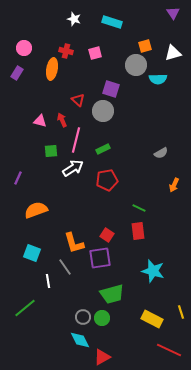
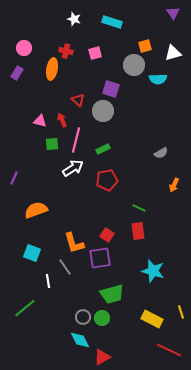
gray circle at (136, 65): moved 2 px left
green square at (51, 151): moved 1 px right, 7 px up
purple line at (18, 178): moved 4 px left
